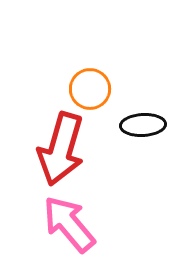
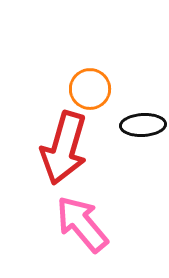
red arrow: moved 3 px right, 1 px up
pink arrow: moved 13 px right
